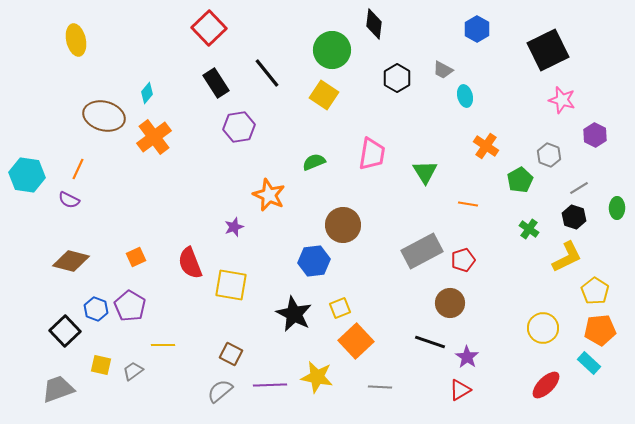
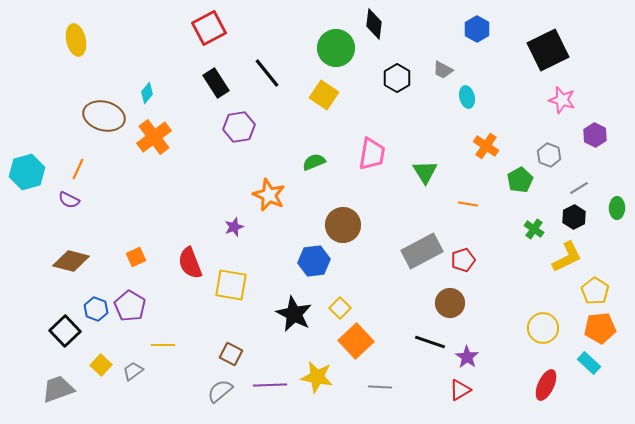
red square at (209, 28): rotated 16 degrees clockwise
green circle at (332, 50): moved 4 px right, 2 px up
cyan ellipse at (465, 96): moved 2 px right, 1 px down
cyan hexagon at (27, 175): moved 3 px up; rotated 24 degrees counterclockwise
black hexagon at (574, 217): rotated 15 degrees clockwise
green cross at (529, 229): moved 5 px right
yellow square at (340, 308): rotated 25 degrees counterclockwise
orange pentagon at (600, 330): moved 2 px up
yellow square at (101, 365): rotated 30 degrees clockwise
red ellipse at (546, 385): rotated 20 degrees counterclockwise
